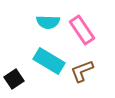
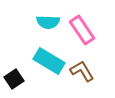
brown L-shape: rotated 80 degrees clockwise
